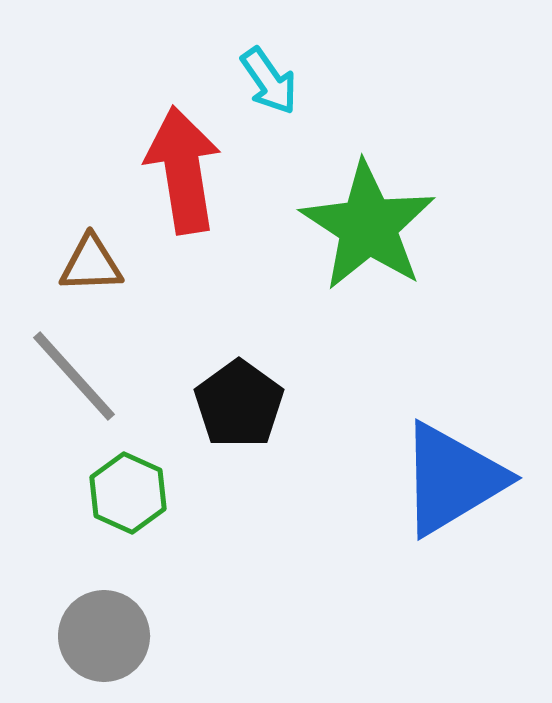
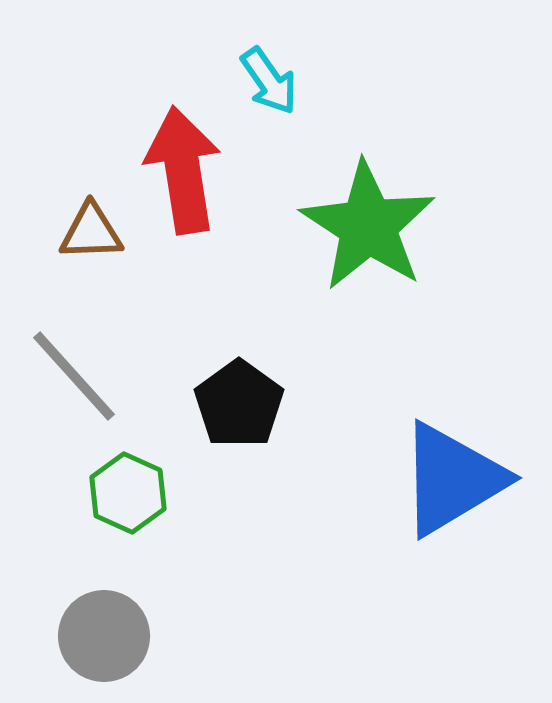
brown triangle: moved 32 px up
